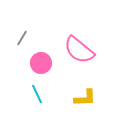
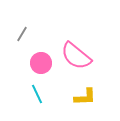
gray line: moved 4 px up
pink semicircle: moved 3 px left, 6 px down
yellow L-shape: moved 1 px up
